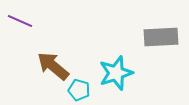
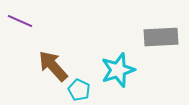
brown arrow: rotated 8 degrees clockwise
cyan star: moved 2 px right, 3 px up
cyan pentagon: rotated 10 degrees clockwise
